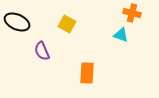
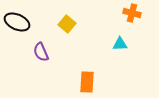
yellow square: rotated 12 degrees clockwise
cyan triangle: moved 1 px left, 9 px down; rotated 21 degrees counterclockwise
purple semicircle: moved 1 px left, 1 px down
orange rectangle: moved 9 px down
